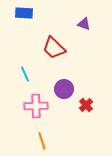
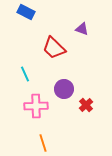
blue rectangle: moved 2 px right, 1 px up; rotated 24 degrees clockwise
purple triangle: moved 2 px left, 5 px down
orange line: moved 1 px right, 2 px down
